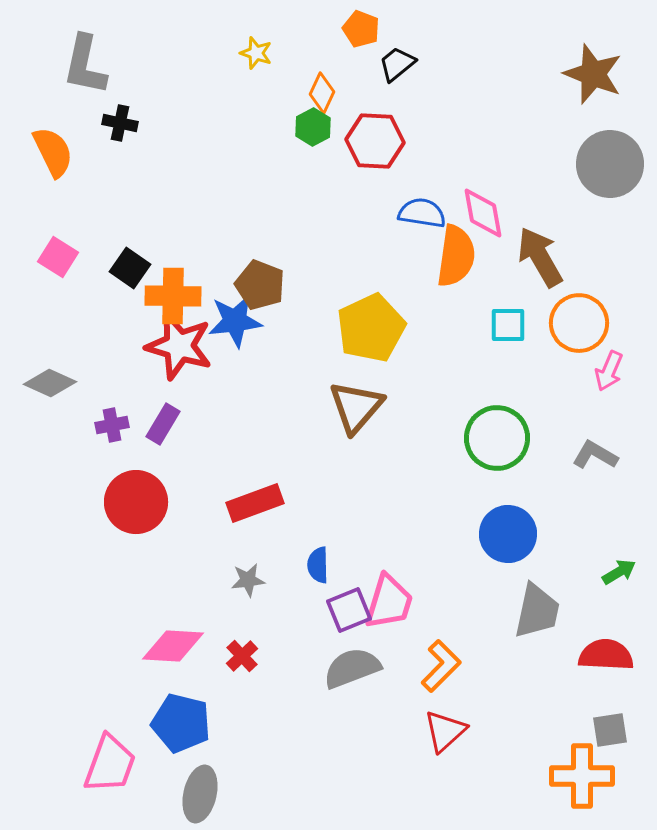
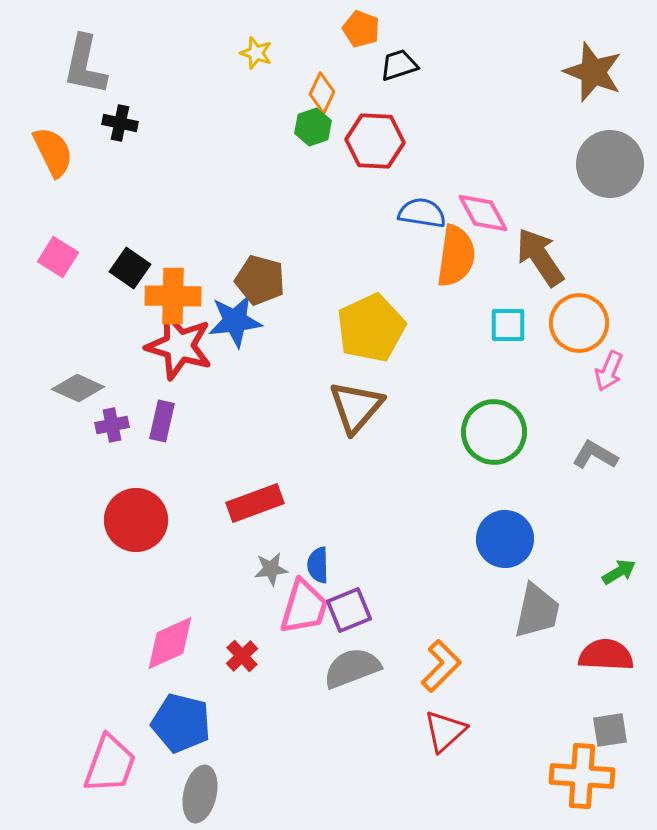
black trapezoid at (397, 64): moved 2 px right, 1 px down; rotated 21 degrees clockwise
brown star at (593, 74): moved 2 px up
green hexagon at (313, 127): rotated 9 degrees clockwise
pink diamond at (483, 213): rotated 18 degrees counterclockwise
brown arrow at (540, 257): rotated 4 degrees counterclockwise
brown pentagon at (260, 285): moved 5 px up; rotated 6 degrees counterclockwise
gray diamond at (50, 383): moved 28 px right, 5 px down
purple rectangle at (163, 424): moved 1 px left, 3 px up; rotated 18 degrees counterclockwise
green circle at (497, 438): moved 3 px left, 6 px up
red circle at (136, 502): moved 18 px down
blue circle at (508, 534): moved 3 px left, 5 px down
gray star at (248, 580): moved 23 px right, 11 px up
pink trapezoid at (389, 602): moved 85 px left, 5 px down
pink diamond at (173, 646): moved 3 px left, 3 px up; rotated 28 degrees counterclockwise
orange cross at (582, 776): rotated 4 degrees clockwise
